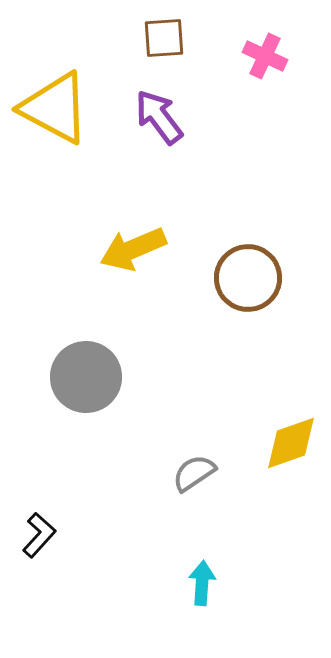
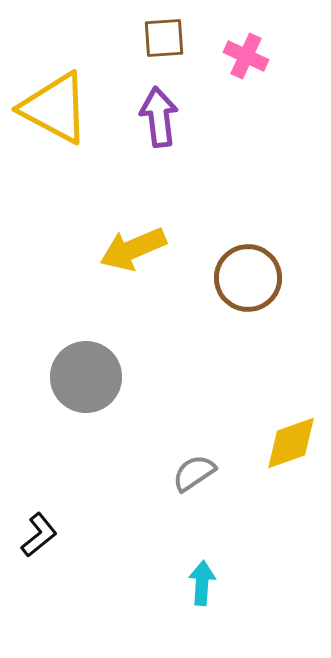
pink cross: moved 19 px left
purple arrow: rotated 30 degrees clockwise
black L-shape: rotated 9 degrees clockwise
